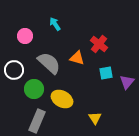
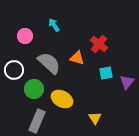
cyan arrow: moved 1 px left, 1 px down
